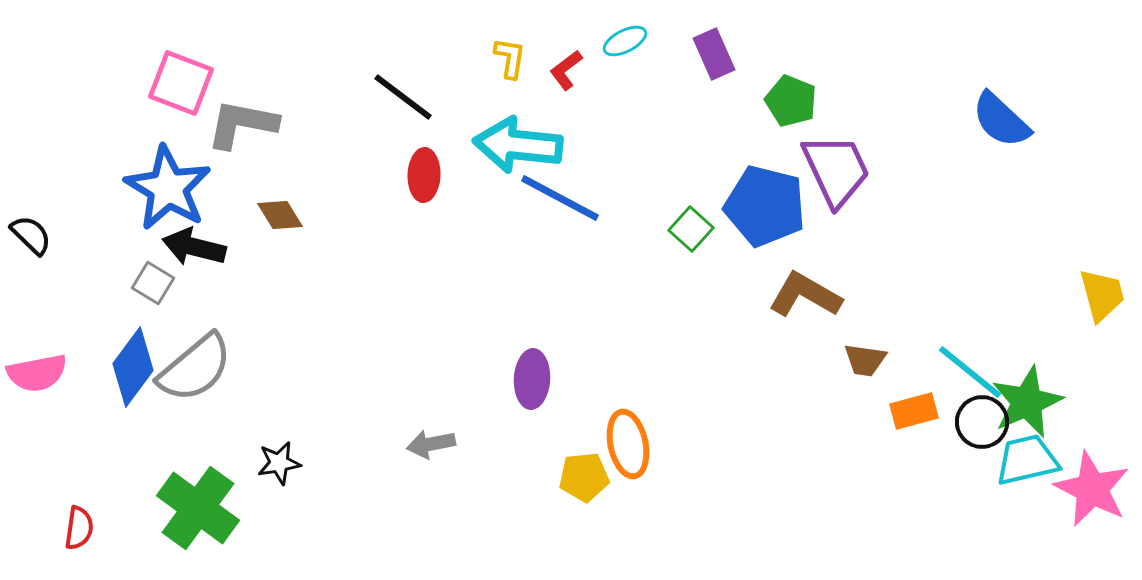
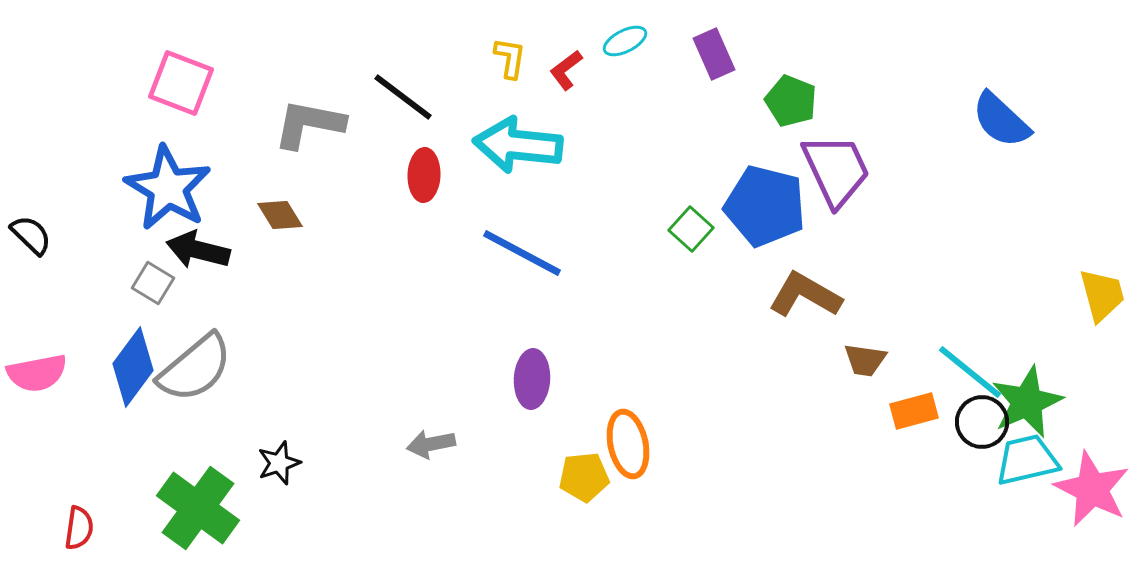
gray L-shape: moved 67 px right
blue line: moved 38 px left, 55 px down
black arrow: moved 4 px right, 3 px down
black star: rotated 9 degrees counterclockwise
